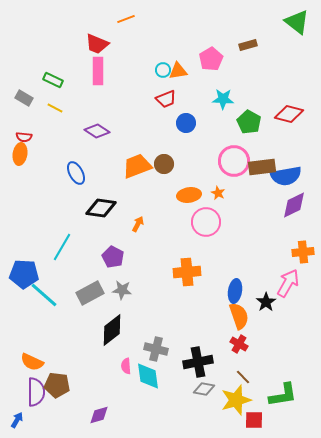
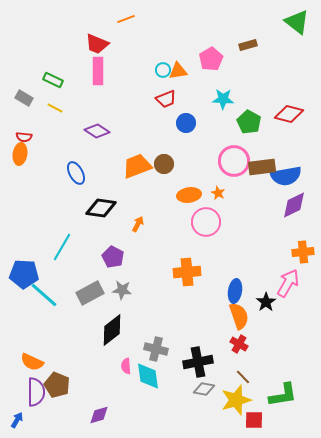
brown pentagon at (57, 385): rotated 15 degrees clockwise
